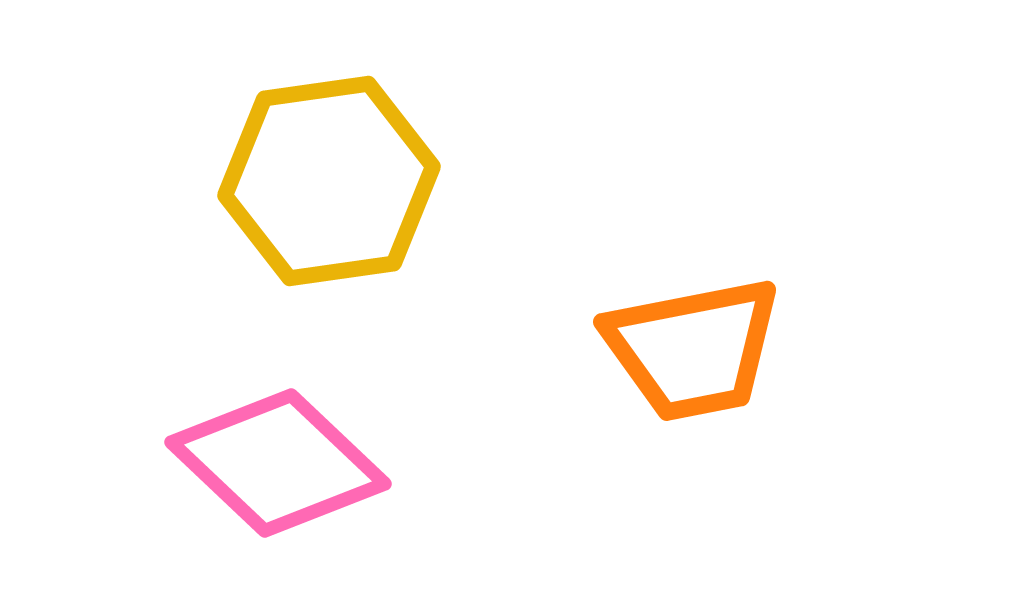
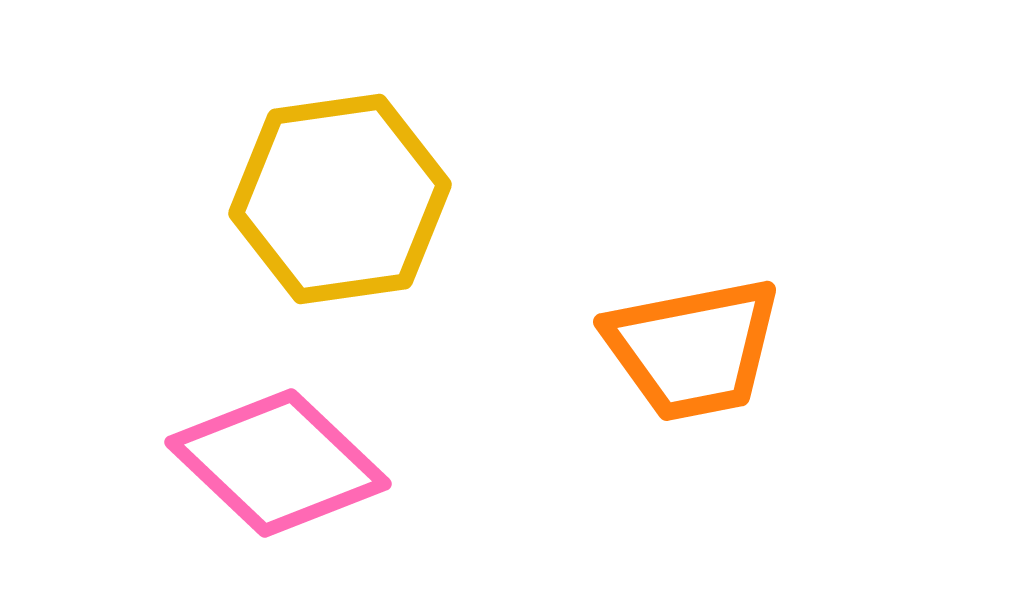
yellow hexagon: moved 11 px right, 18 px down
